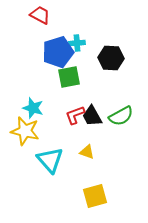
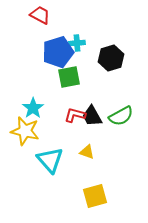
black hexagon: rotated 20 degrees counterclockwise
cyan star: rotated 20 degrees clockwise
red L-shape: rotated 35 degrees clockwise
